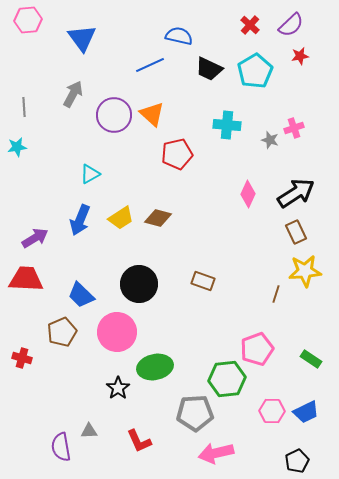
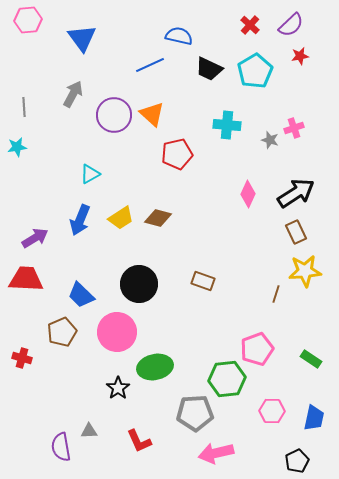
blue trapezoid at (306, 412): moved 8 px right, 6 px down; rotated 52 degrees counterclockwise
